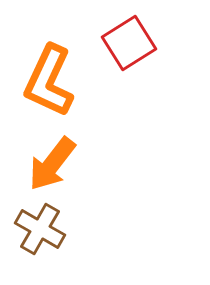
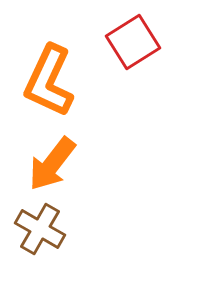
red square: moved 4 px right, 1 px up
